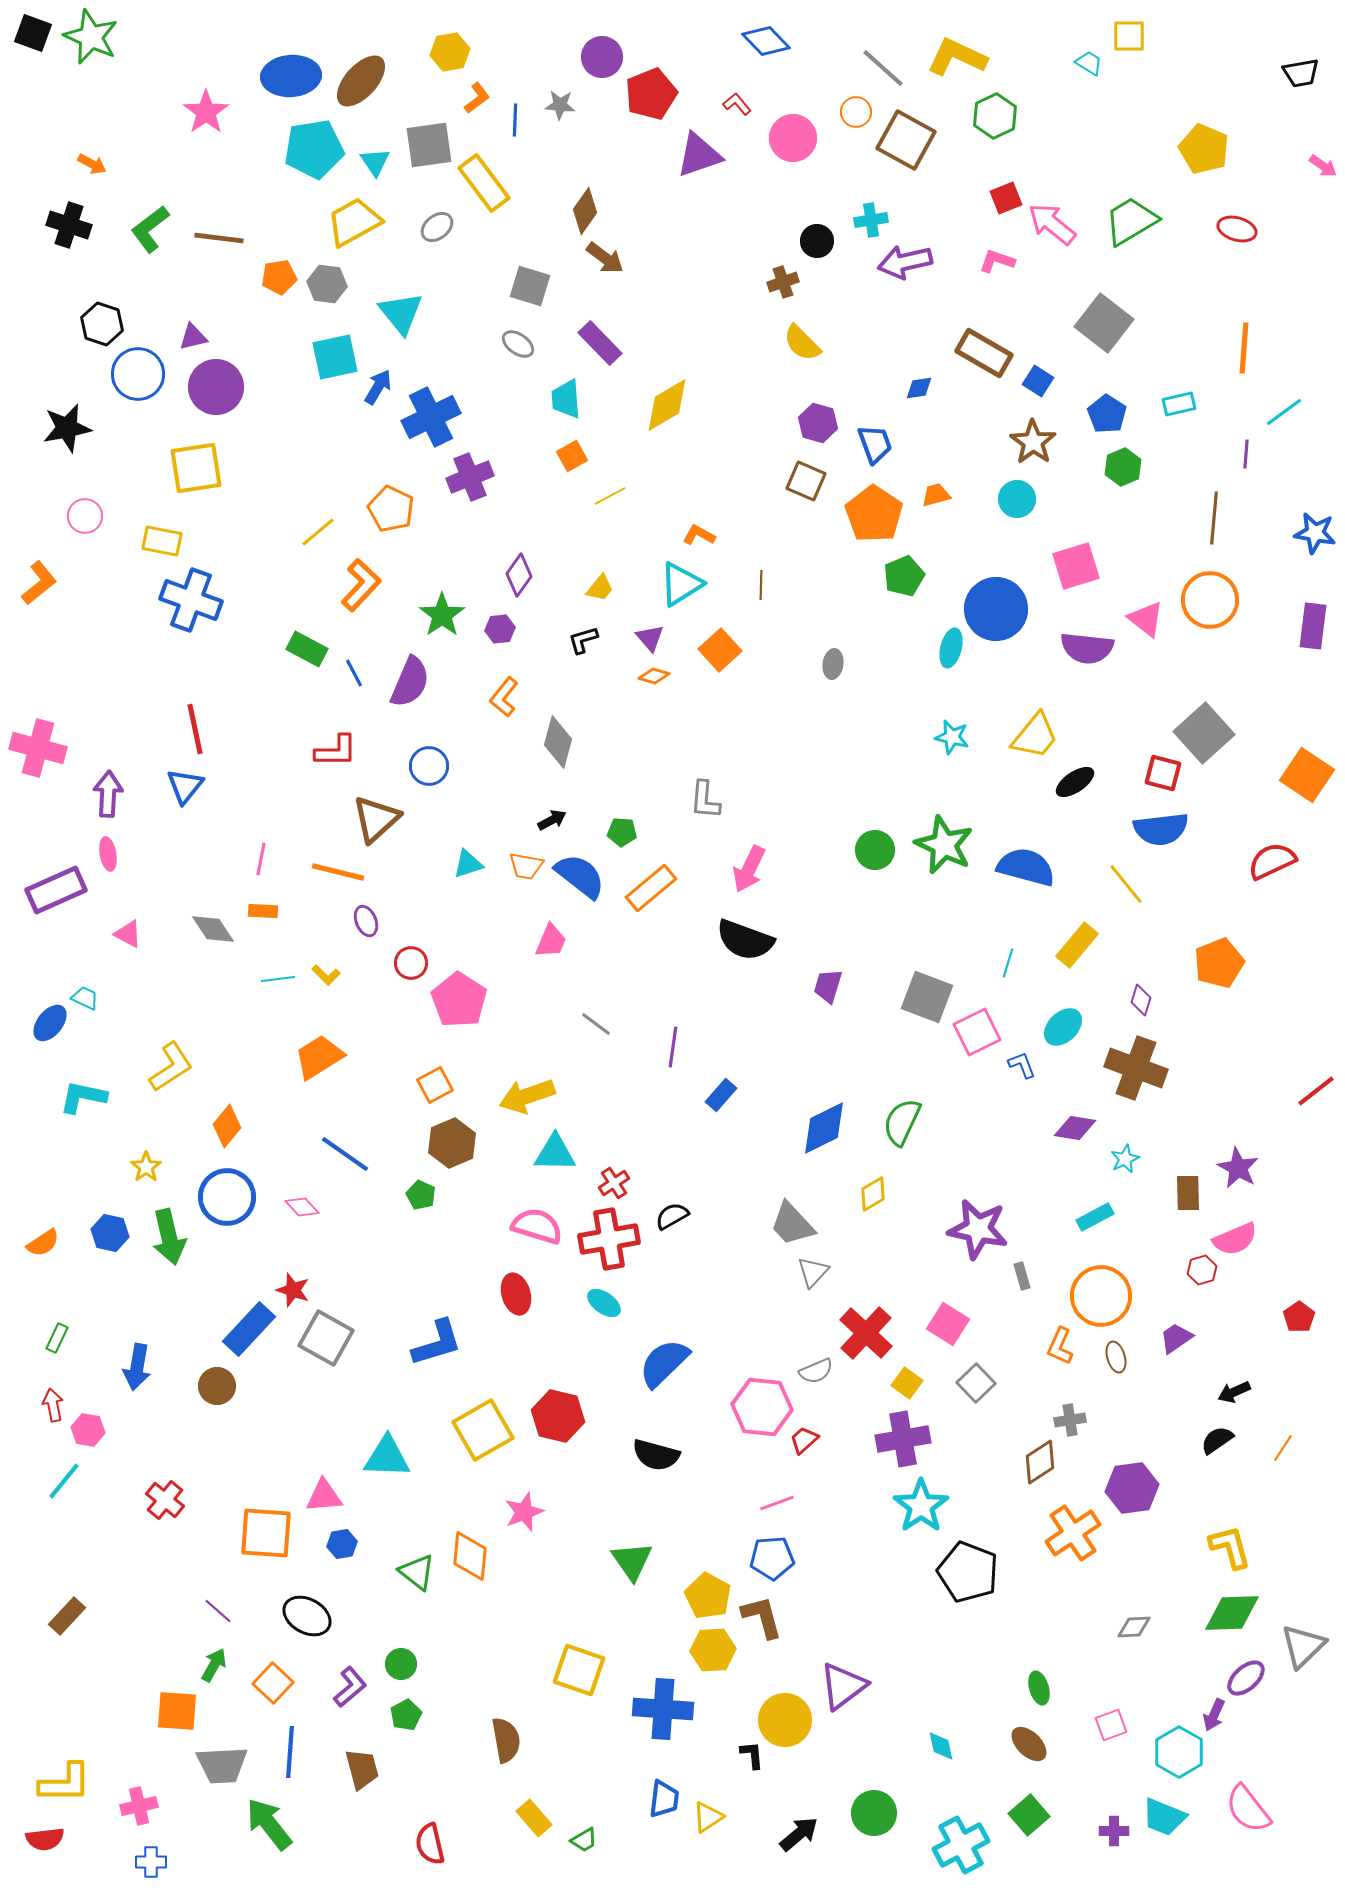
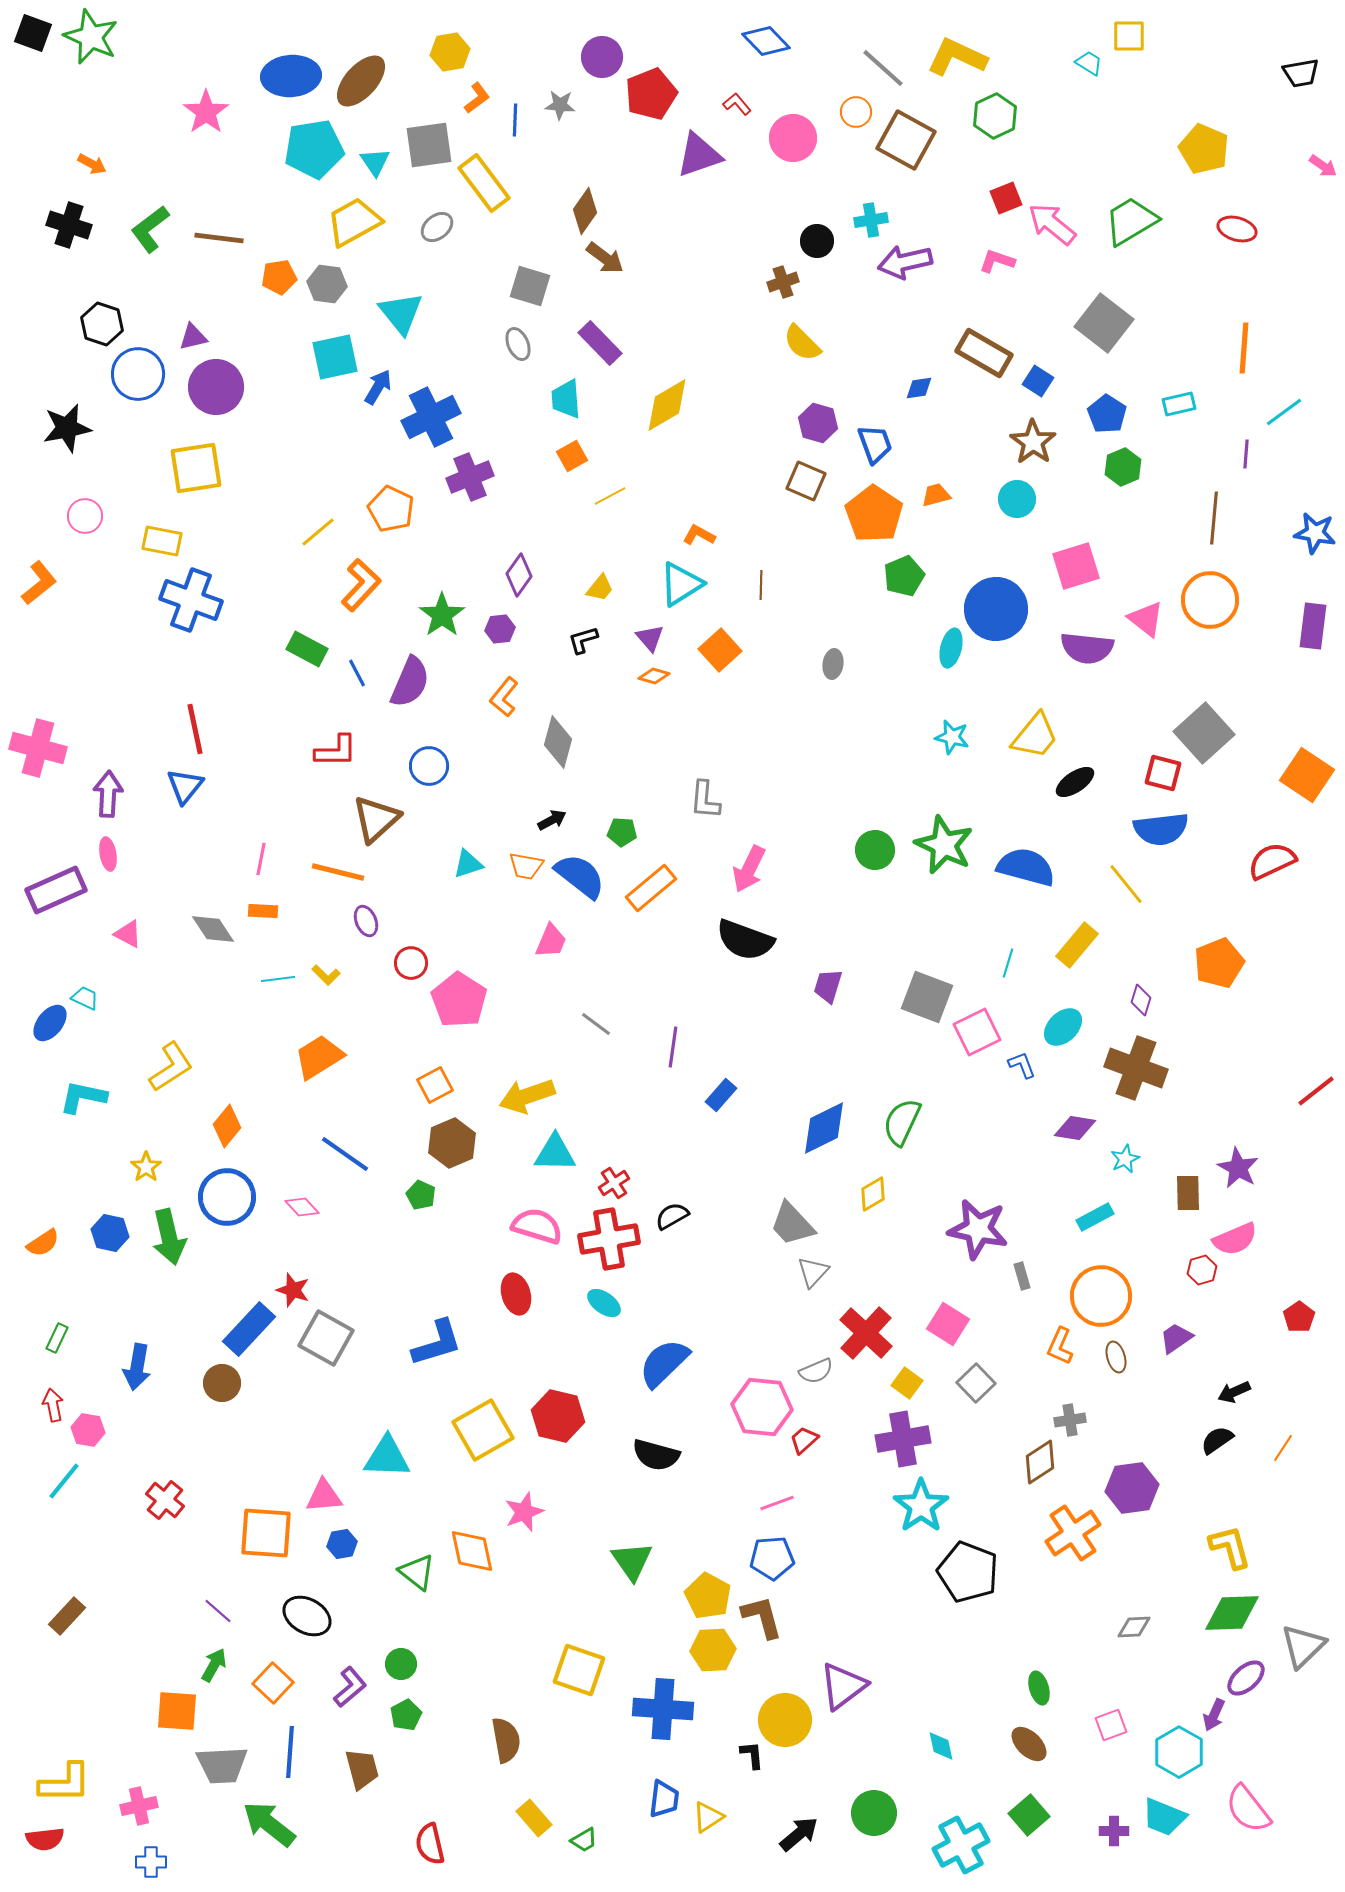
gray ellipse at (518, 344): rotated 32 degrees clockwise
blue line at (354, 673): moved 3 px right
brown circle at (217, 1386): moved 5 px right, 3 px up
orange diamond at (470, 1556): moved 2 px right, 5 px up; rotated 18 degrees counterclockwise
green arrow at (269, 1824): rotated 14 degrees counterclockwise
